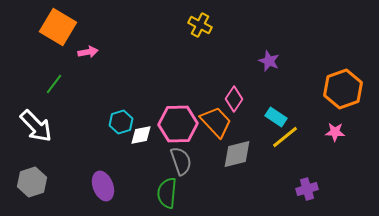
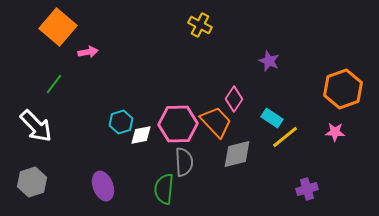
orange square: rotated 9 degrees clockwise
cyan rectangle: moved 4 px left, 1 px down
gray semicircle: moved 3 px right, 1 px down; rotated 16 degrees clockwise
green semicircle: moved 3 px left, 4 px up
